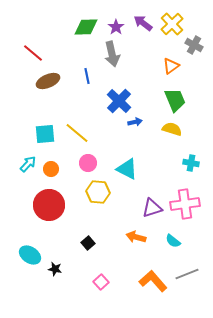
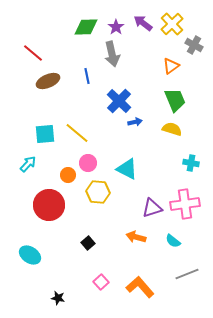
orange circle: moved 17 px right, 6 px down
black star: moved 3 px right, 29 px down
orange L-shape: moved 13 px left, 6 px down
